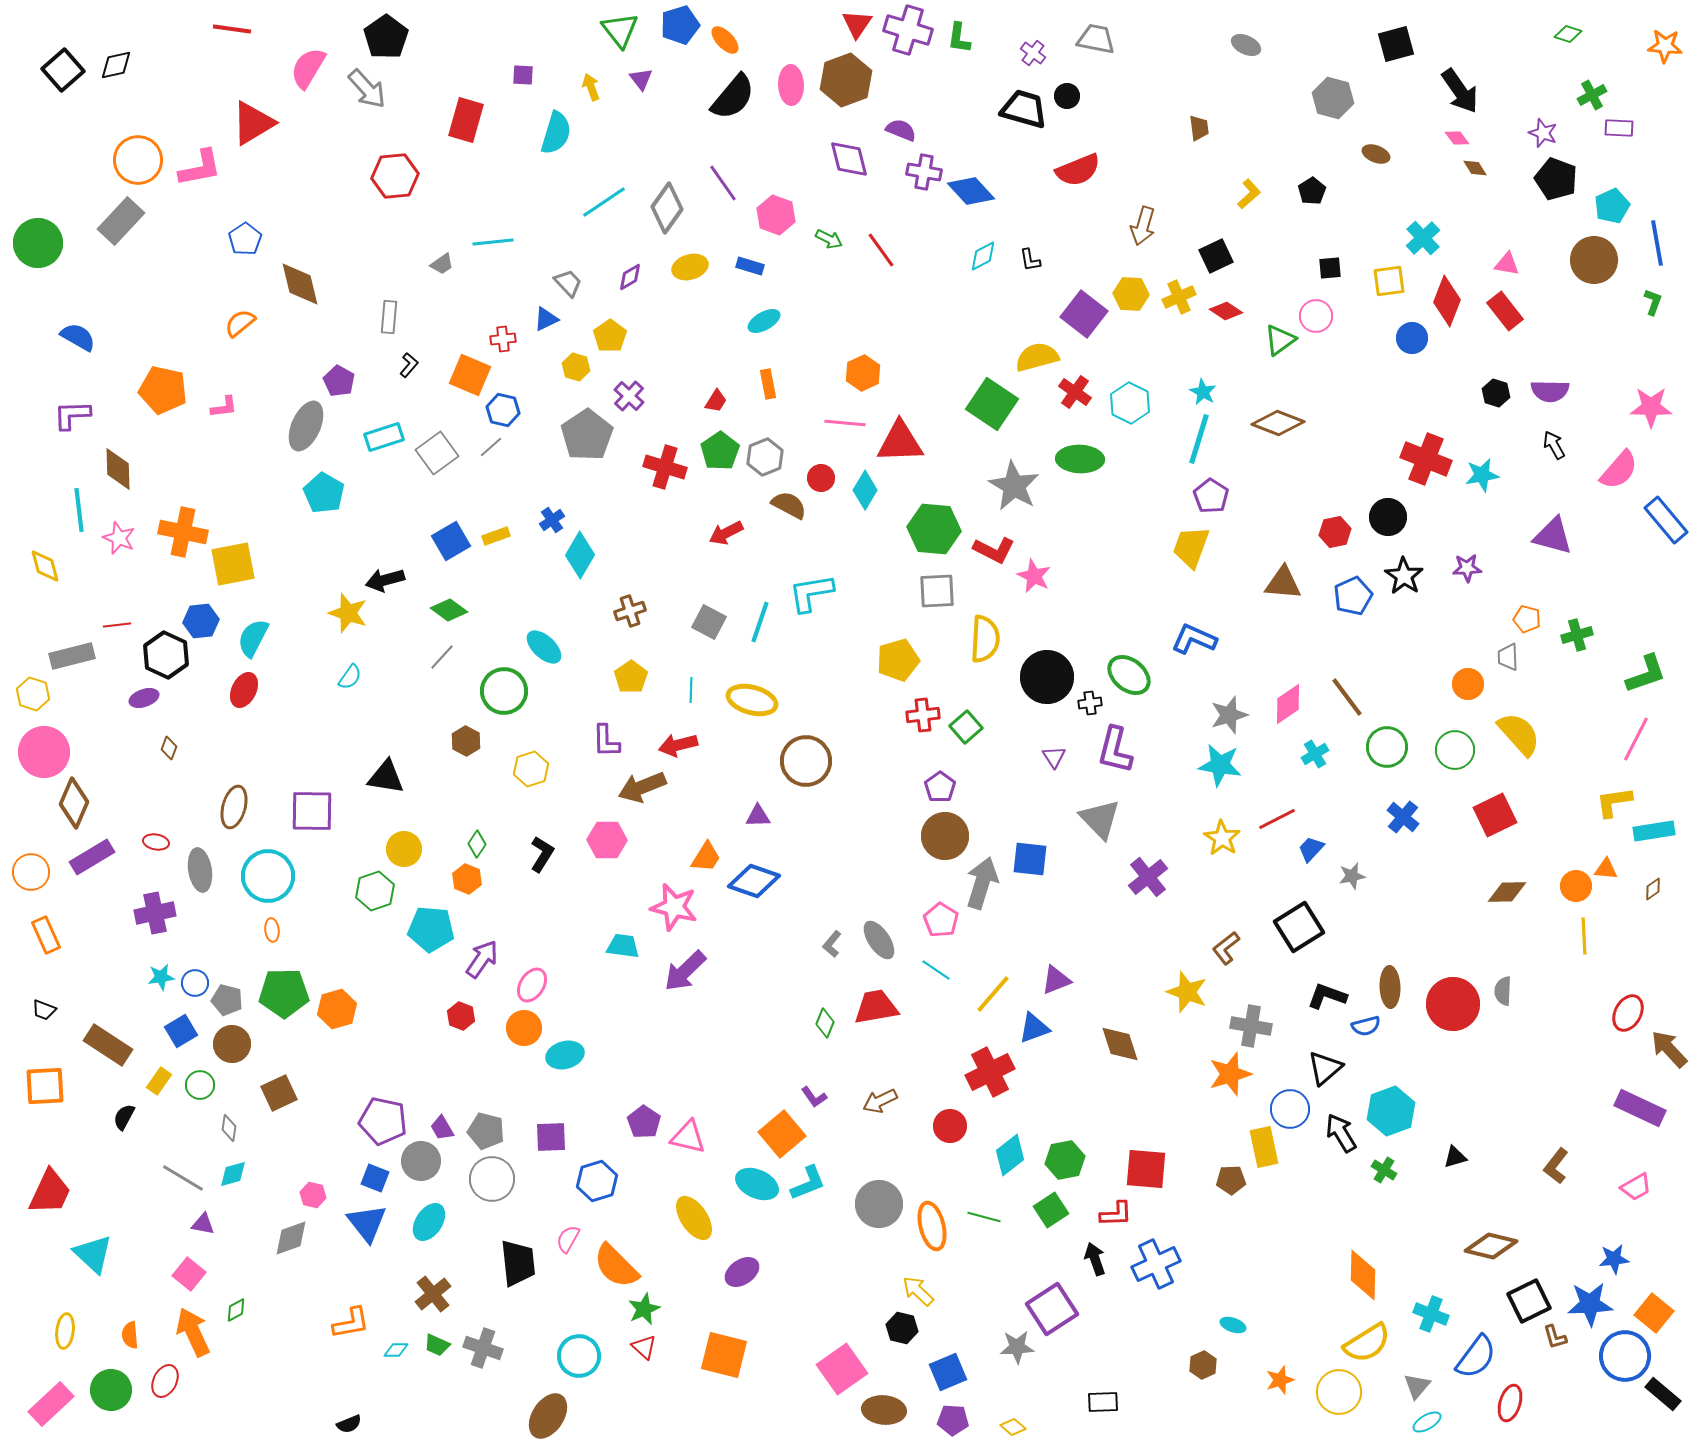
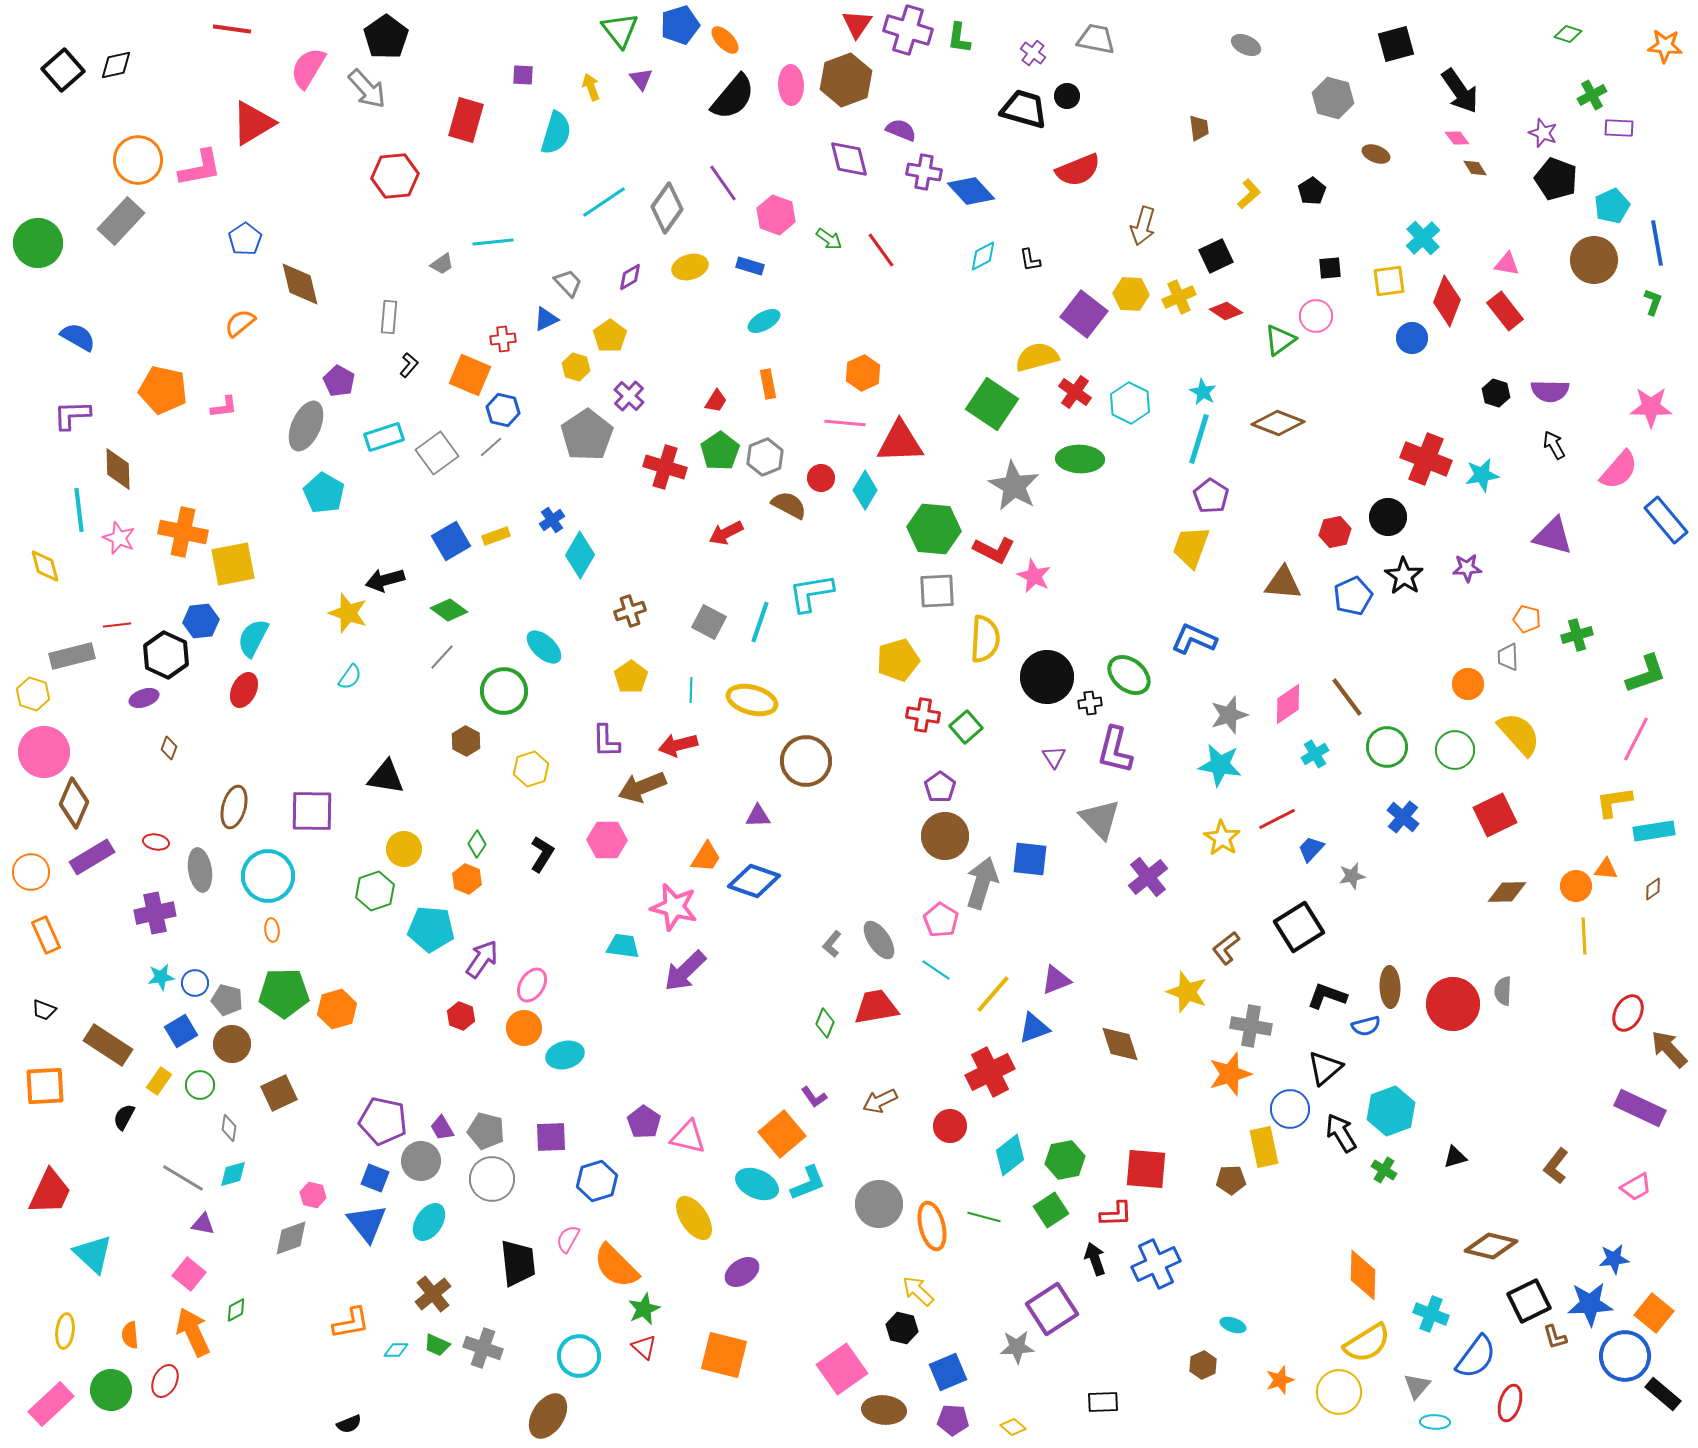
green arrow at (829, 239): rotated 8 degrees clockwise
red cross at (923, 715): rotated 16 degrees clockwise
cyan ellipse at (1427, 1422): moved 8 px right; rotated 32 degrees clockwise
